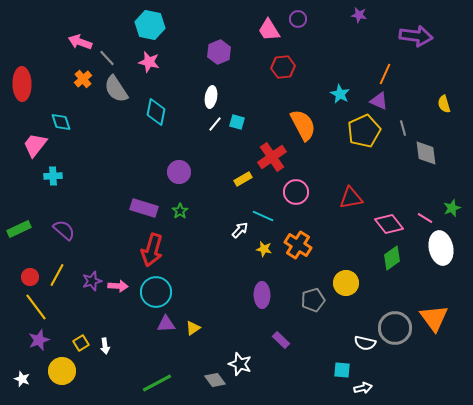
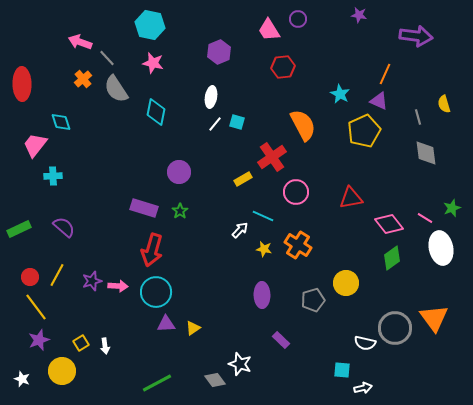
pink star at (149, 62): moved 4 px right, 1 px down
gray line at (403, 128): moved 15 px right, 11 px up
purple semicircle at (64, 230): moved 3 px up
